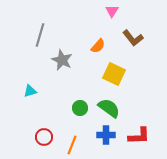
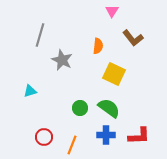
orange semicircle: rotated 35 degrees counterclockwise
